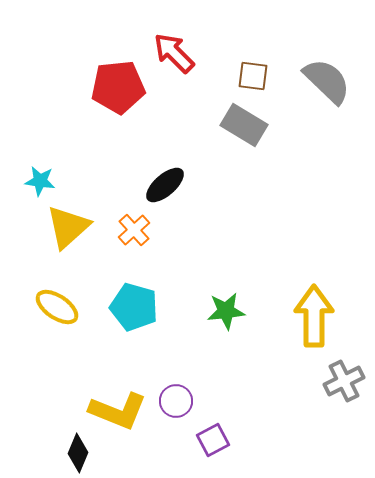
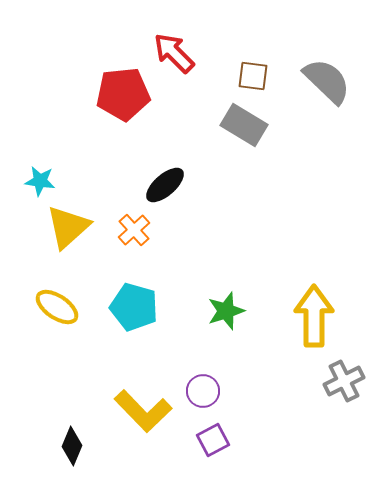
red pentagon: moved 5 px right, 7 px down
green star: rotated 12 degrees counterclockwise
purple circle: moved 27 px right, 10 px up
yellow L-shape: moved 25 px right; rotated 24 degrees clockwise
black diamond: moved 6 px left, 7 px up
